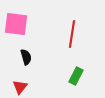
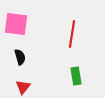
black semicircle: moved 6 px left
green rectangle: rotated 36 degrees counterclockwise
red triangle: moved 3 px right
